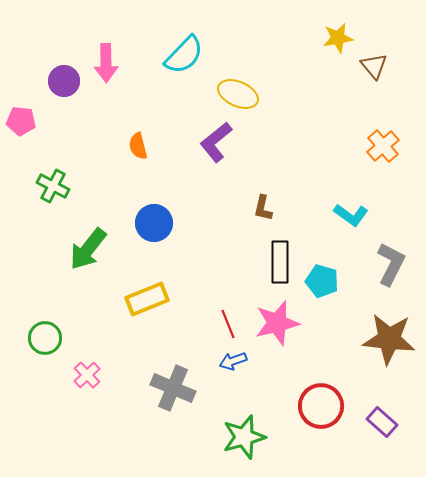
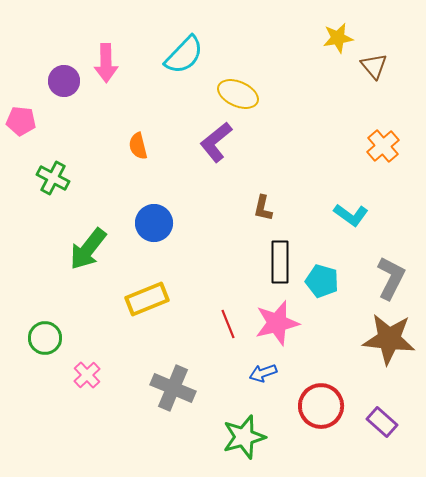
green cross: moved 8 px up
gray L-shape: moved 14 px down
blue arrow: moved 30 px right, 12 px down
